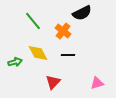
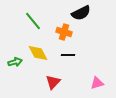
black semicircle: moved 1 px left
orange cross: moved 1 px right, 1 px down; rotated 21 degrees counterclockwise
